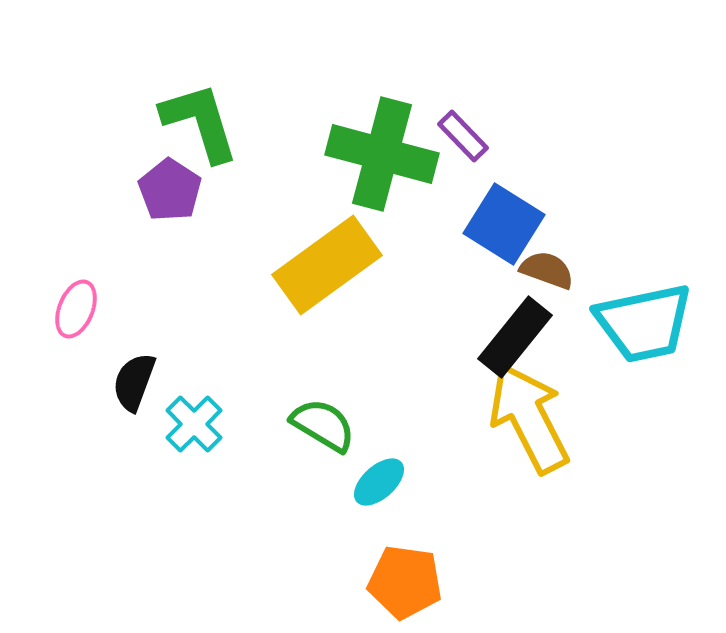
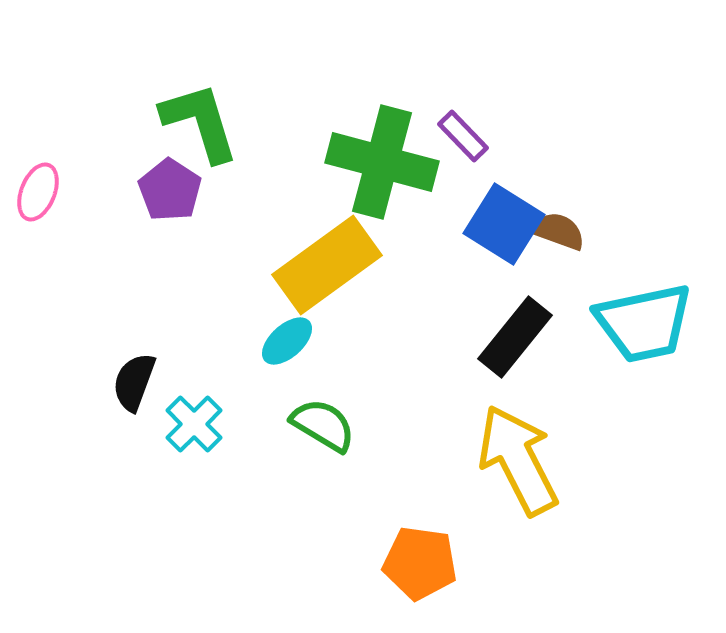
green cross: moved 8 px down
brown semicircle: moved 11 px right, 39 px up
pink ellipse: moved 38 px left, 117 px up
yellow arrow: moved 11 px left, 42 px down
cyan ellipse: moved 92 px left, 141 px up
orange pentagon: moved 15 px right, 19 px up
